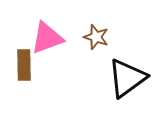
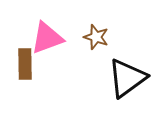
brown rectangle: moved 1 px right, 1 px up
